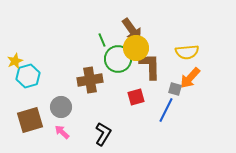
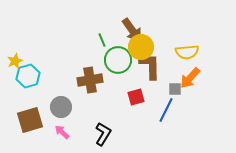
yellow circle: moved 5 px right, 1 px up
green circle: moved 1 px down
gray square: rotated 16 degrees counterclockwise
